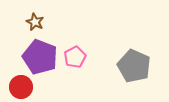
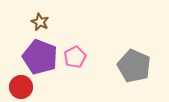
brown star: moved 5 px right
